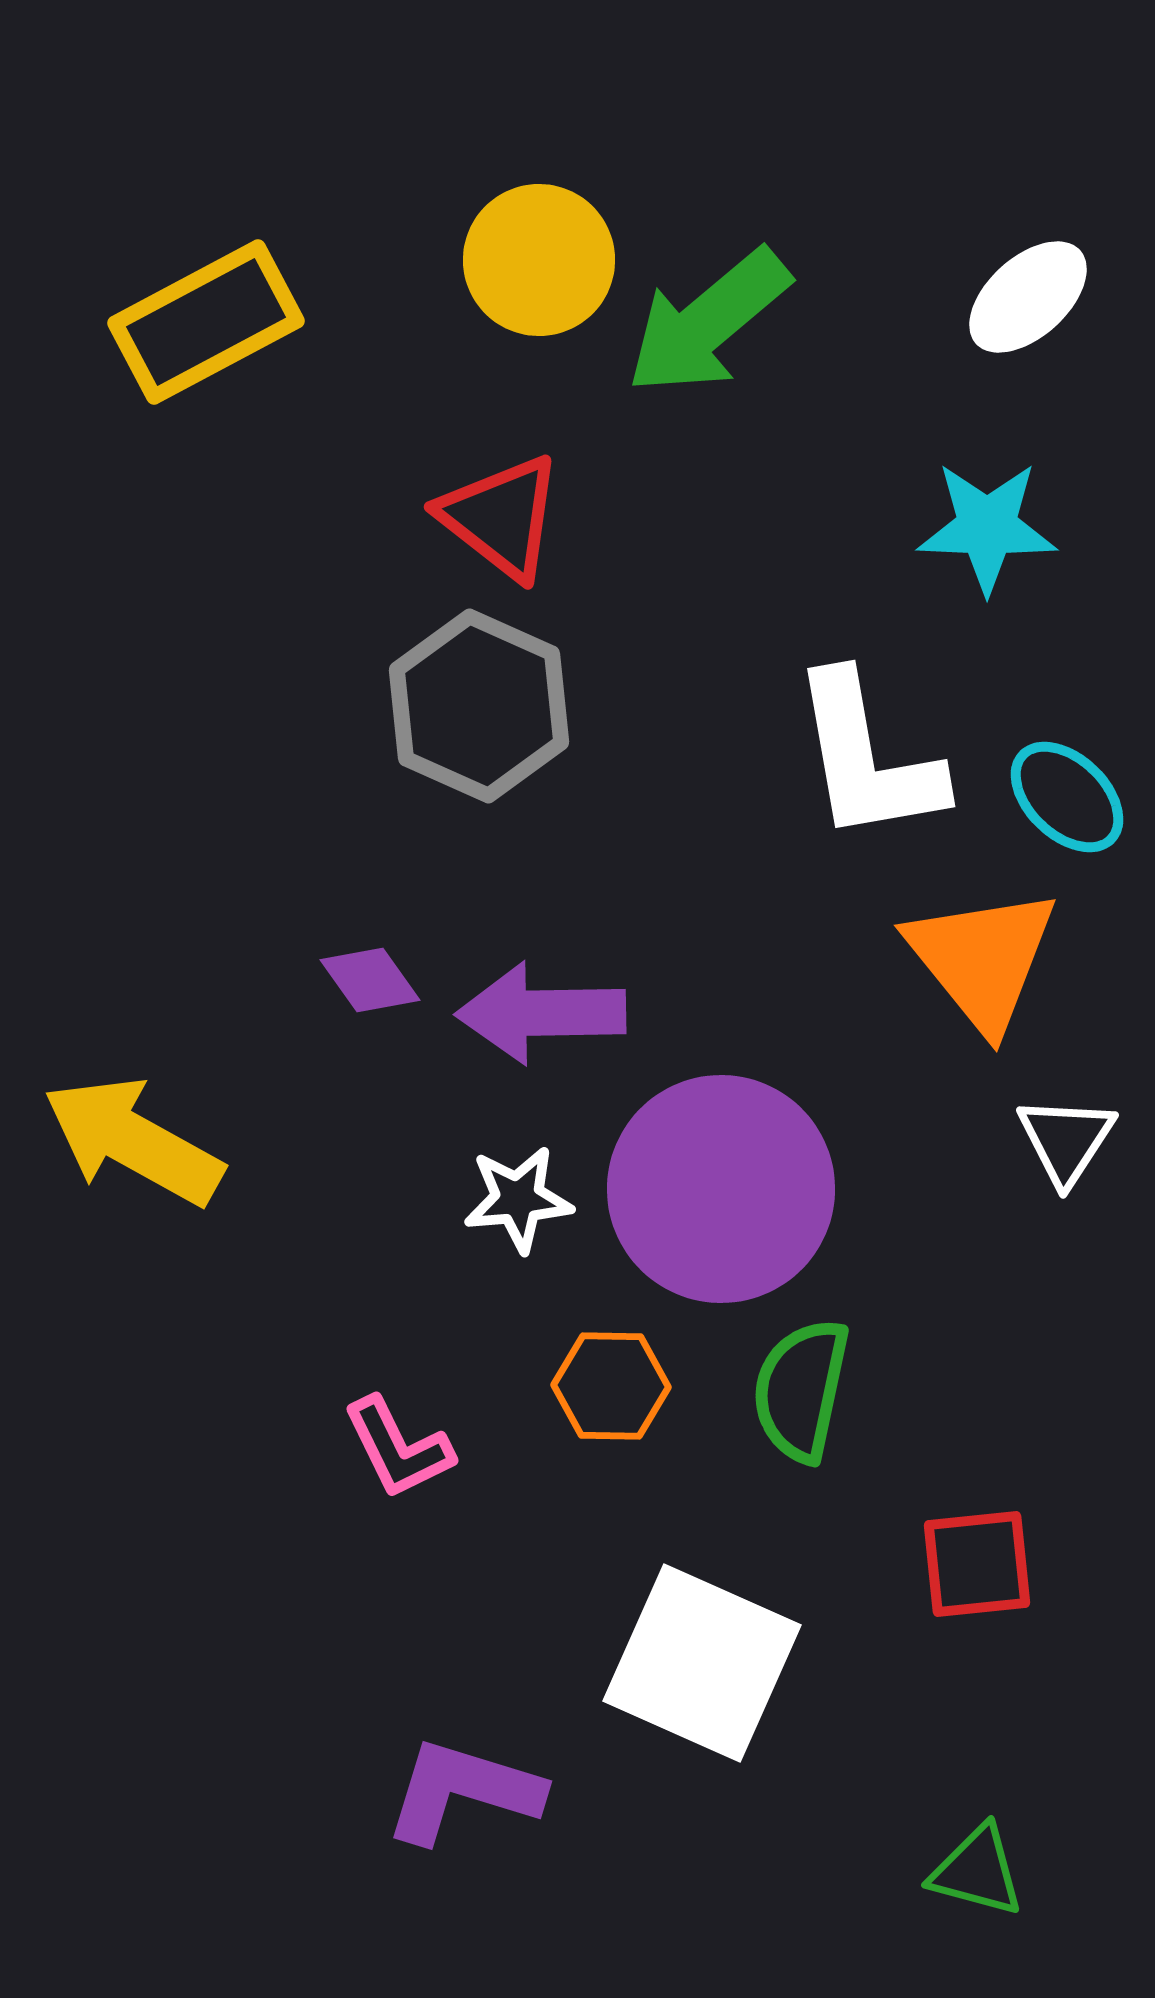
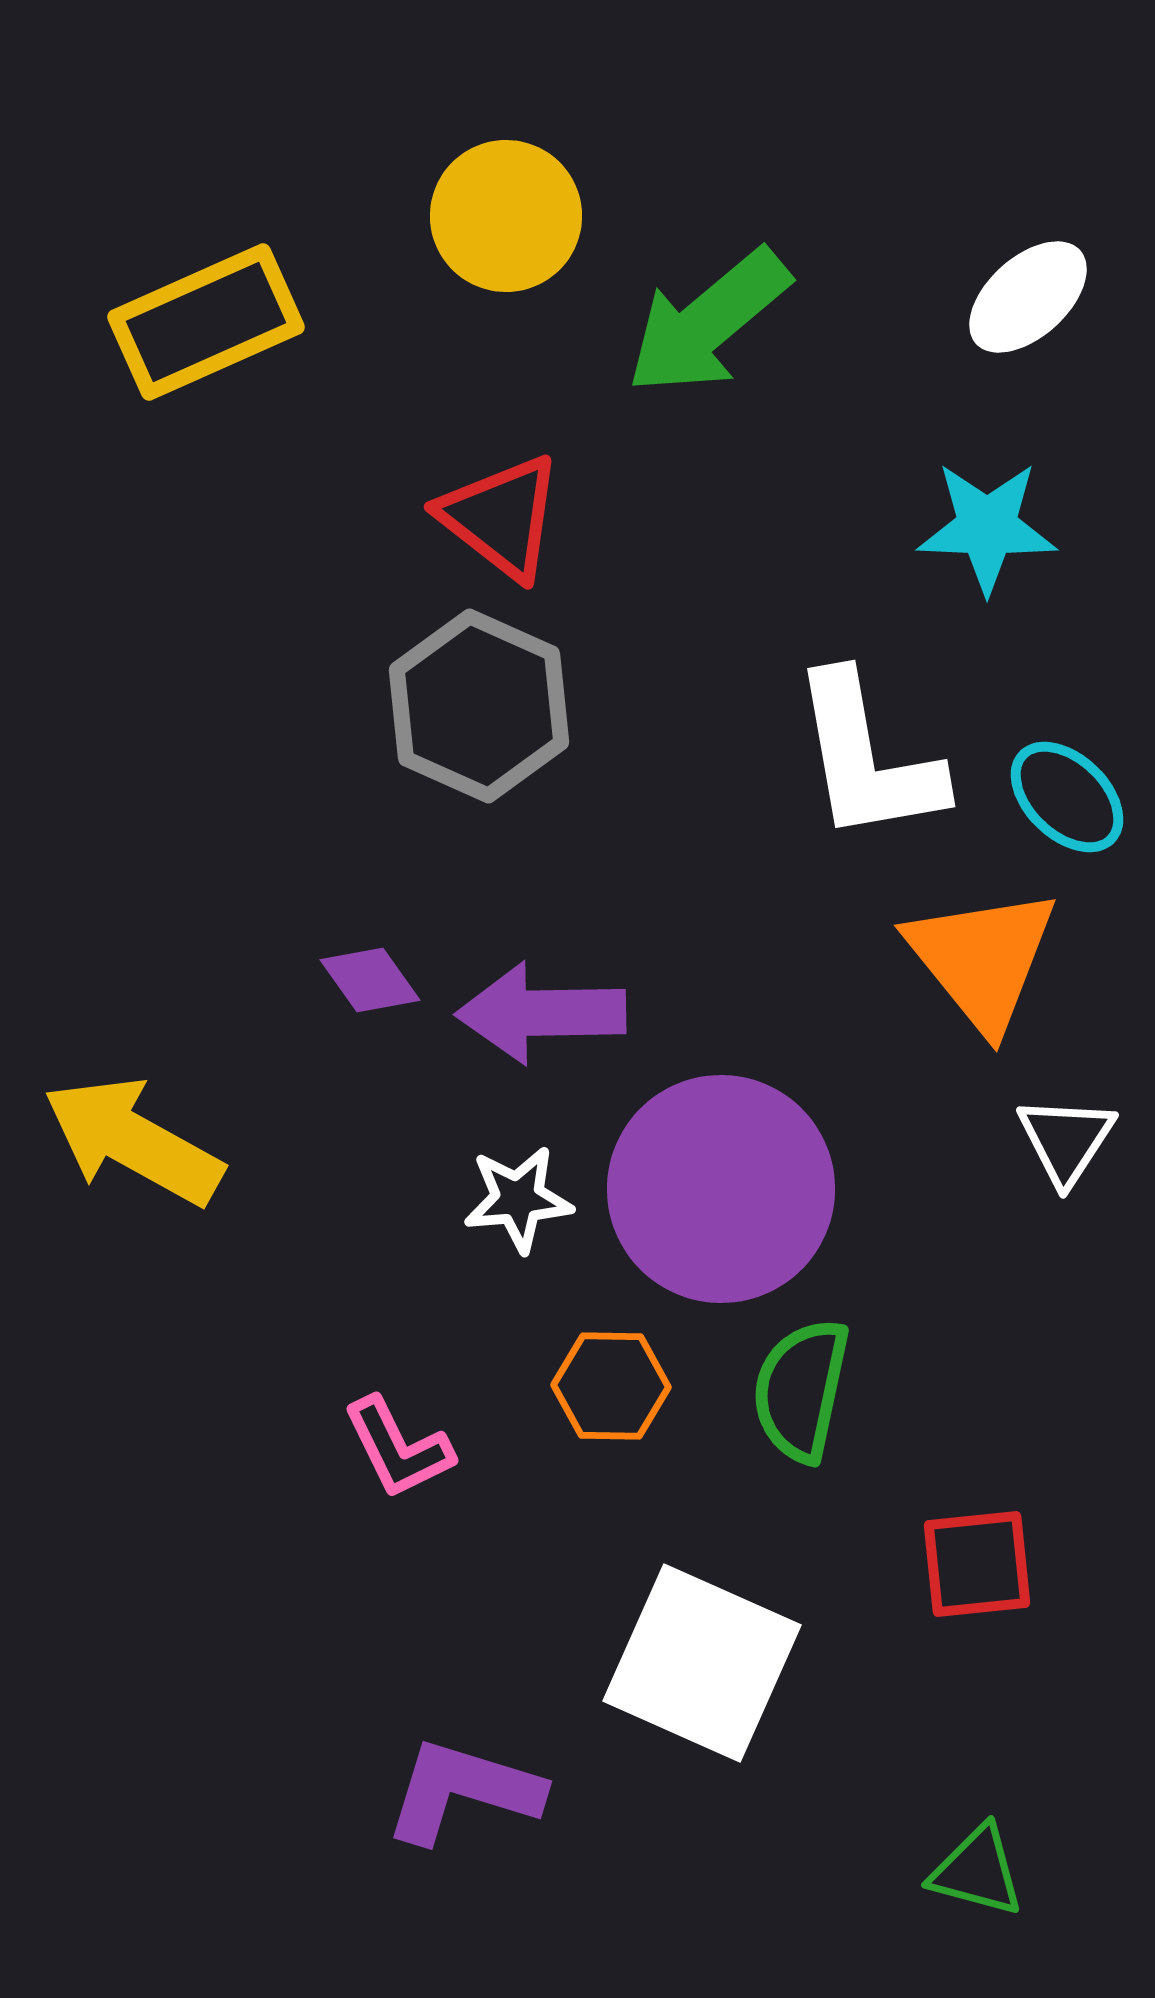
yellow circle: moved 33 px left, 44 px up
yellow rectangle: rotated 4 degrees clockwise
